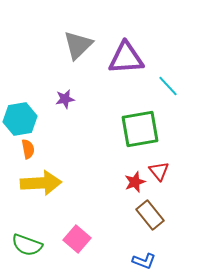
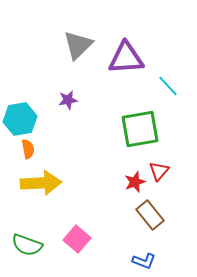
purple star: moved 3 px right, 1 px down
red triangle: rotated 20 degrees clockwise
